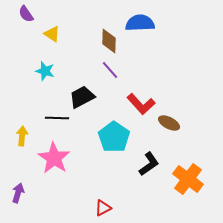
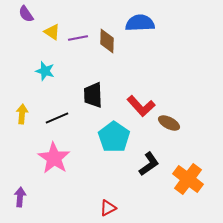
yellow triangle: moved 2 px up
brown diamond: moved 2 px left
purple line: moved 32 px left, 32 px up; rotated 60 degrees counterclockwise
black trapezoid: moved 11 px right, 2 px up; rotated 64 degrees counterclockwise
red L-shape: moved 2 px down
black line: rotated 25 degrees counterclockwise
yellow arrow: moved 22 px up
purple arrow: moved 2 px right, 4 px down; rotated 12 degrees counterclockwise
red triangle: moved 5 px right
